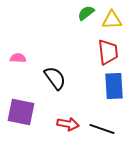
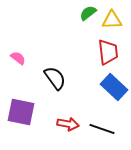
green semicircle: moved 2 px right
pink semicircle: rotated 35 degrees clockwise
blue rectangle: moved 1 px down; rotated 44 degrees counterclockwise
